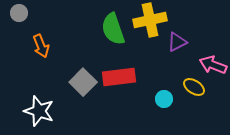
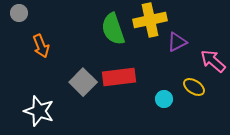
pink arrow: moved 4 px up; rotated 20 degrees clockwise
